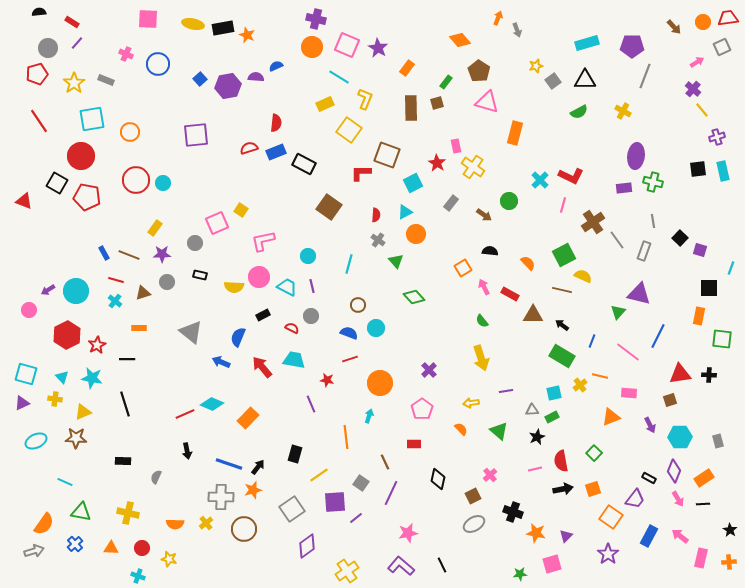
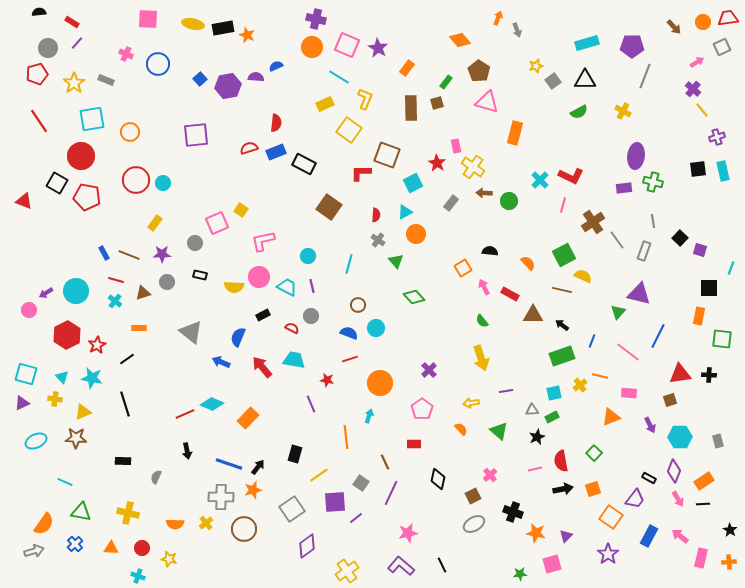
brown arrow at (484, 215): moved 22 px up; rotated 147 degrees clockwise
yellow rectangle at (155, 228): moved 5 px up
purple arrow at (48, 290): moved 2 px left, 3 px down
green rectangle at (562, 356): rotated 50 degrees counterclockwise
black line at (127, 359): rotated 35 degrees counterclockwise
orange rectangle at (704, 478): moved 3 px down
